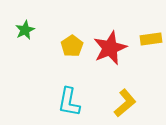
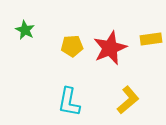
green star: rotated 18 degrees counterclockwise
yellow pentagon: rotated 30 degrees clockwise
yellow L-shape: moved 3 px right, 3 px up
